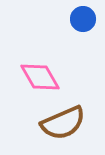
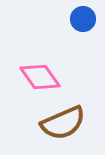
pink diamond: rotated 6 degrees counterclockwise
